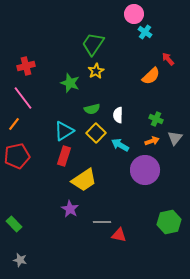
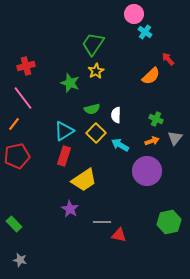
white semicircle: moved 2 px left
purple circle: moved 2 px right, 1 px down
